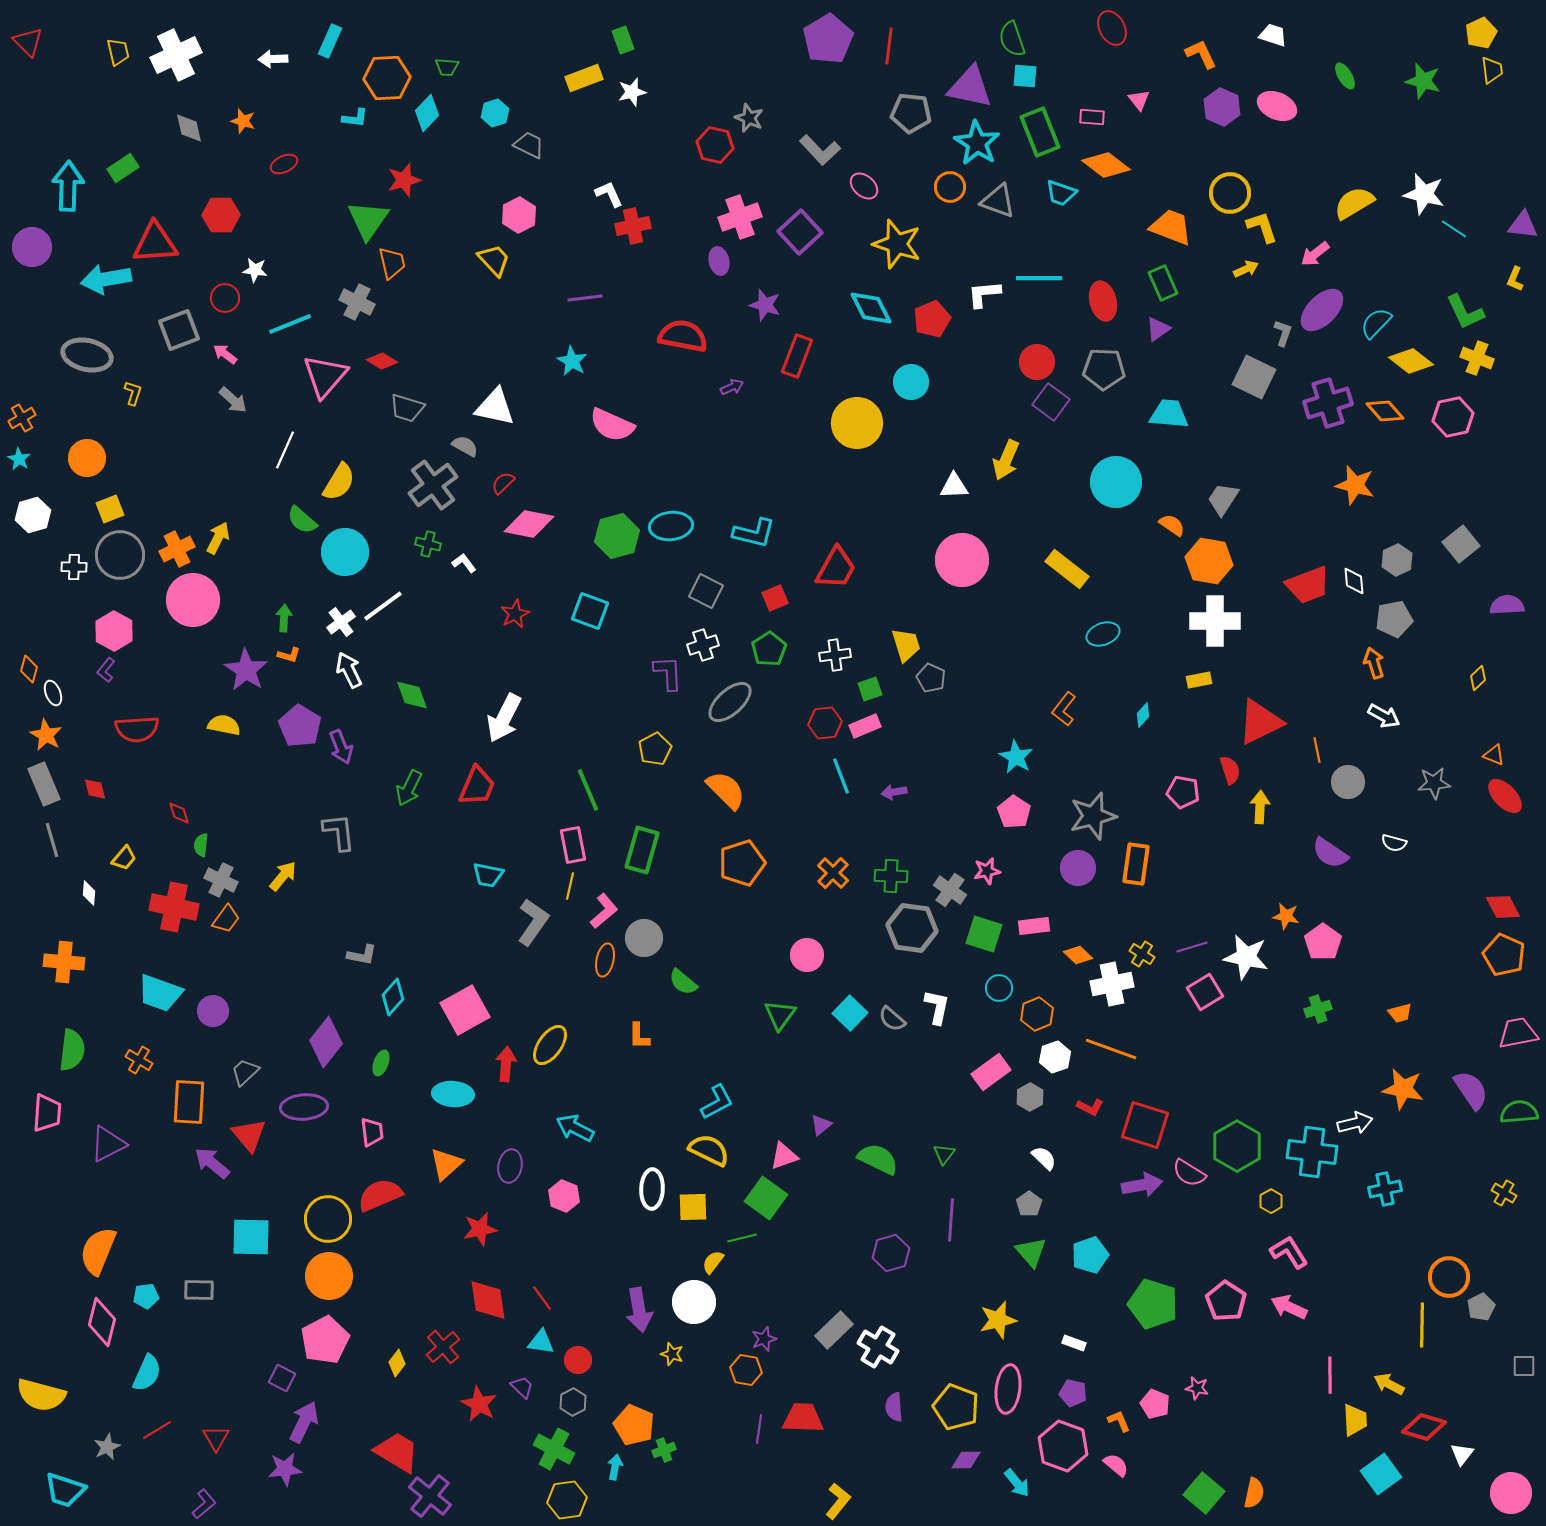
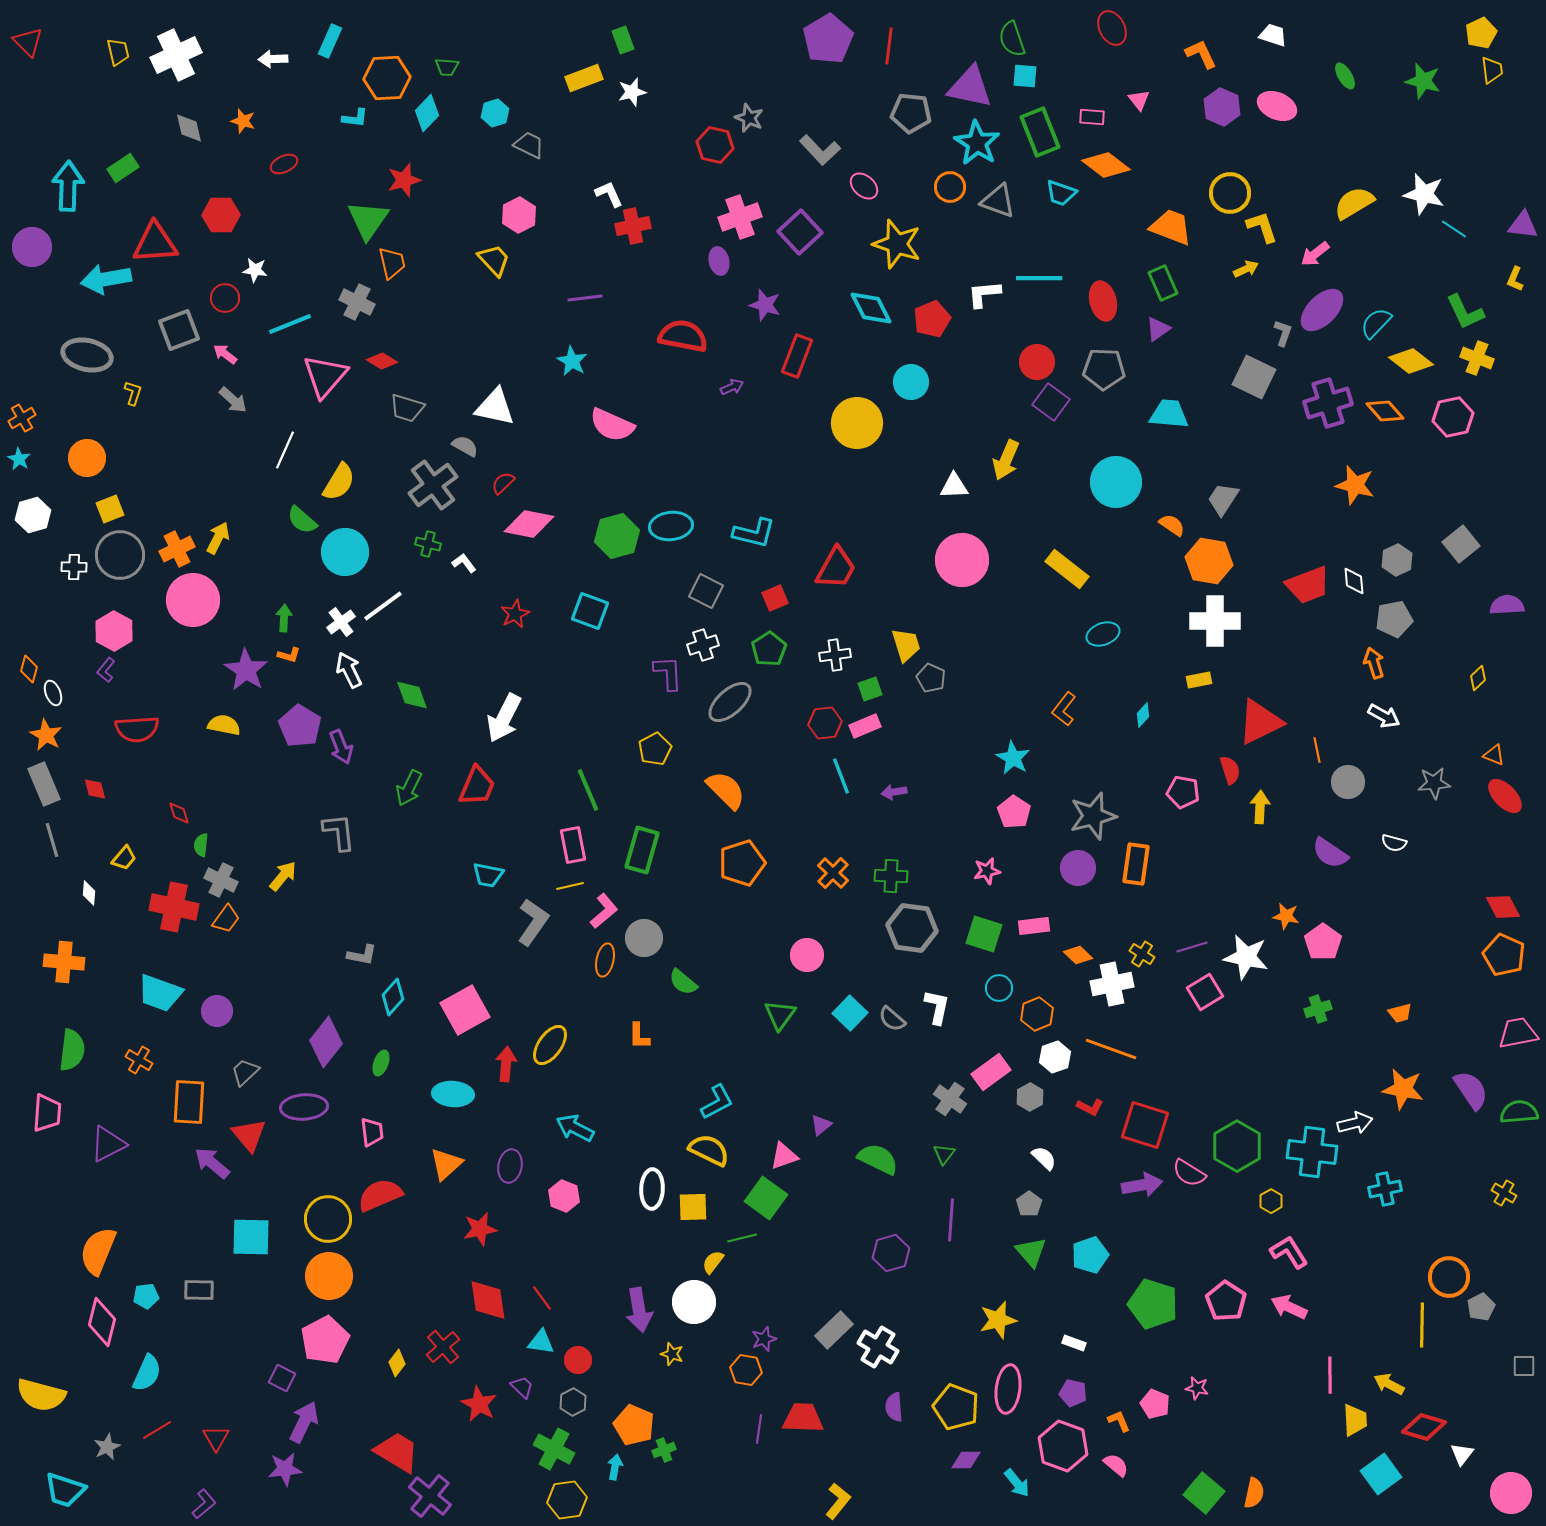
cyan star at (1016, 757): moved 3 px left, 1 px down
yellow line at (570, 886): rotated 64 degrees clockwise
gray cross at (950, 890): moved 209 px down
purple circle at (213, 1011): moved 4 px right
